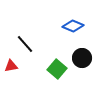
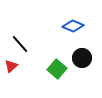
black line: moved 5 px left
red triangle: rotated 32 degrees counterclockwise
